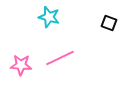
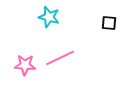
black square: rotated 14 degrees counterclockwise
pink star: moved 4 px right
